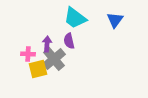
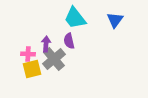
cyan trapezoid: rotated 15 degrees clockwise
purple arrow: moved 1 px left
yellow square: moved 6 px left
